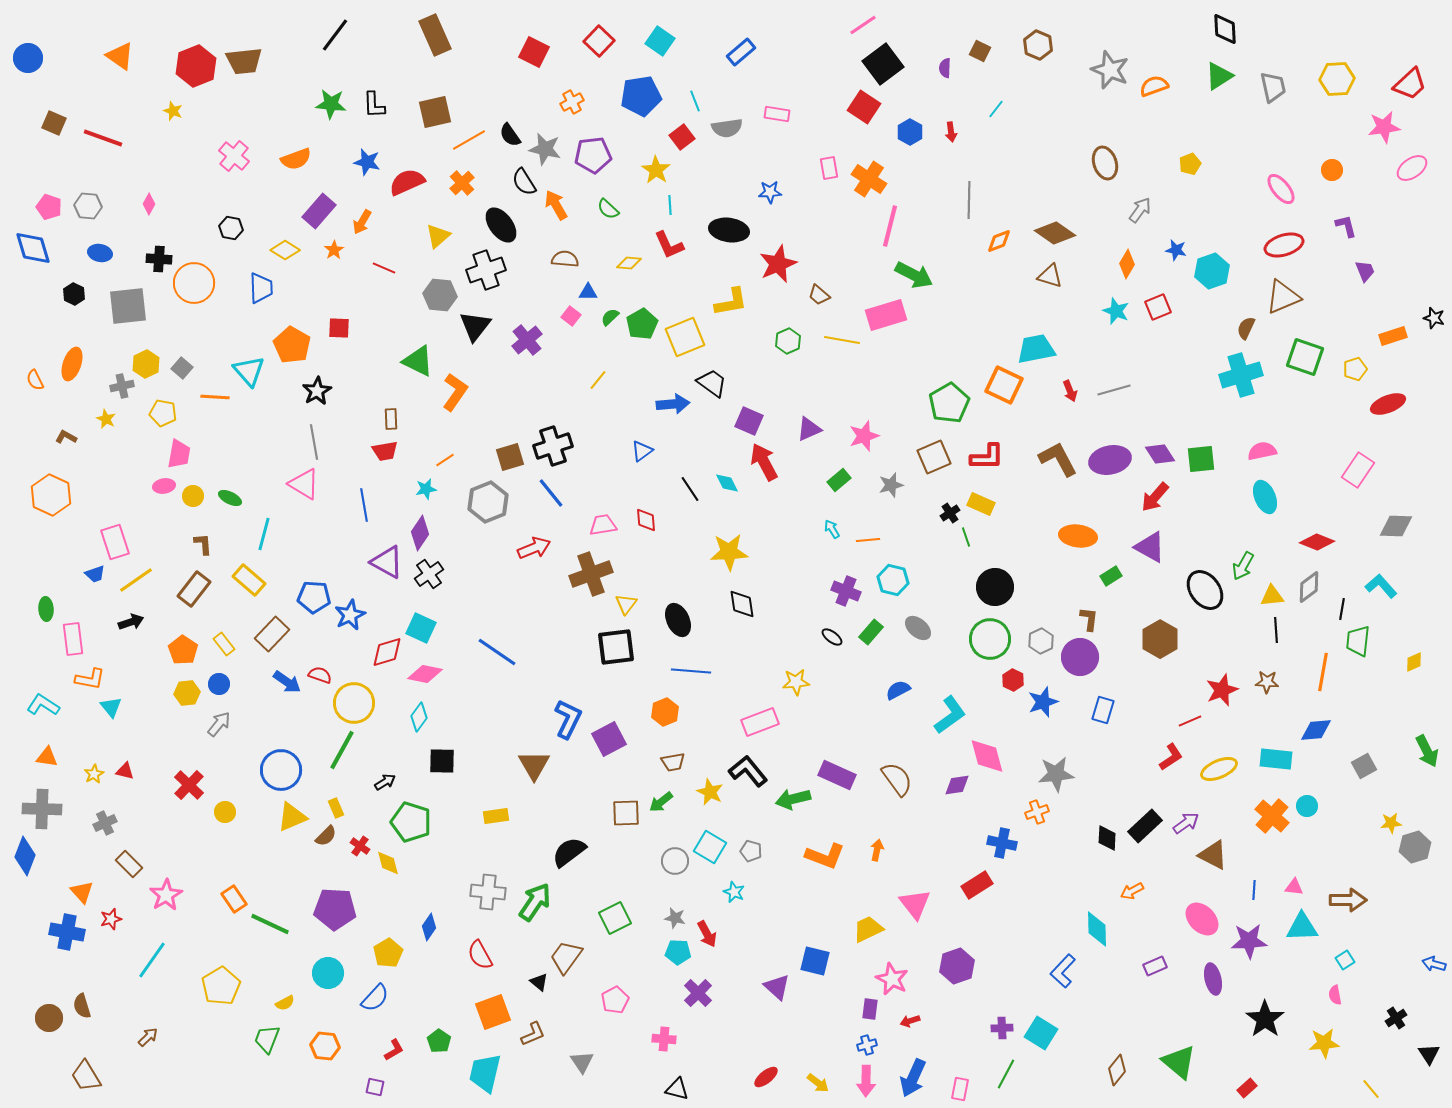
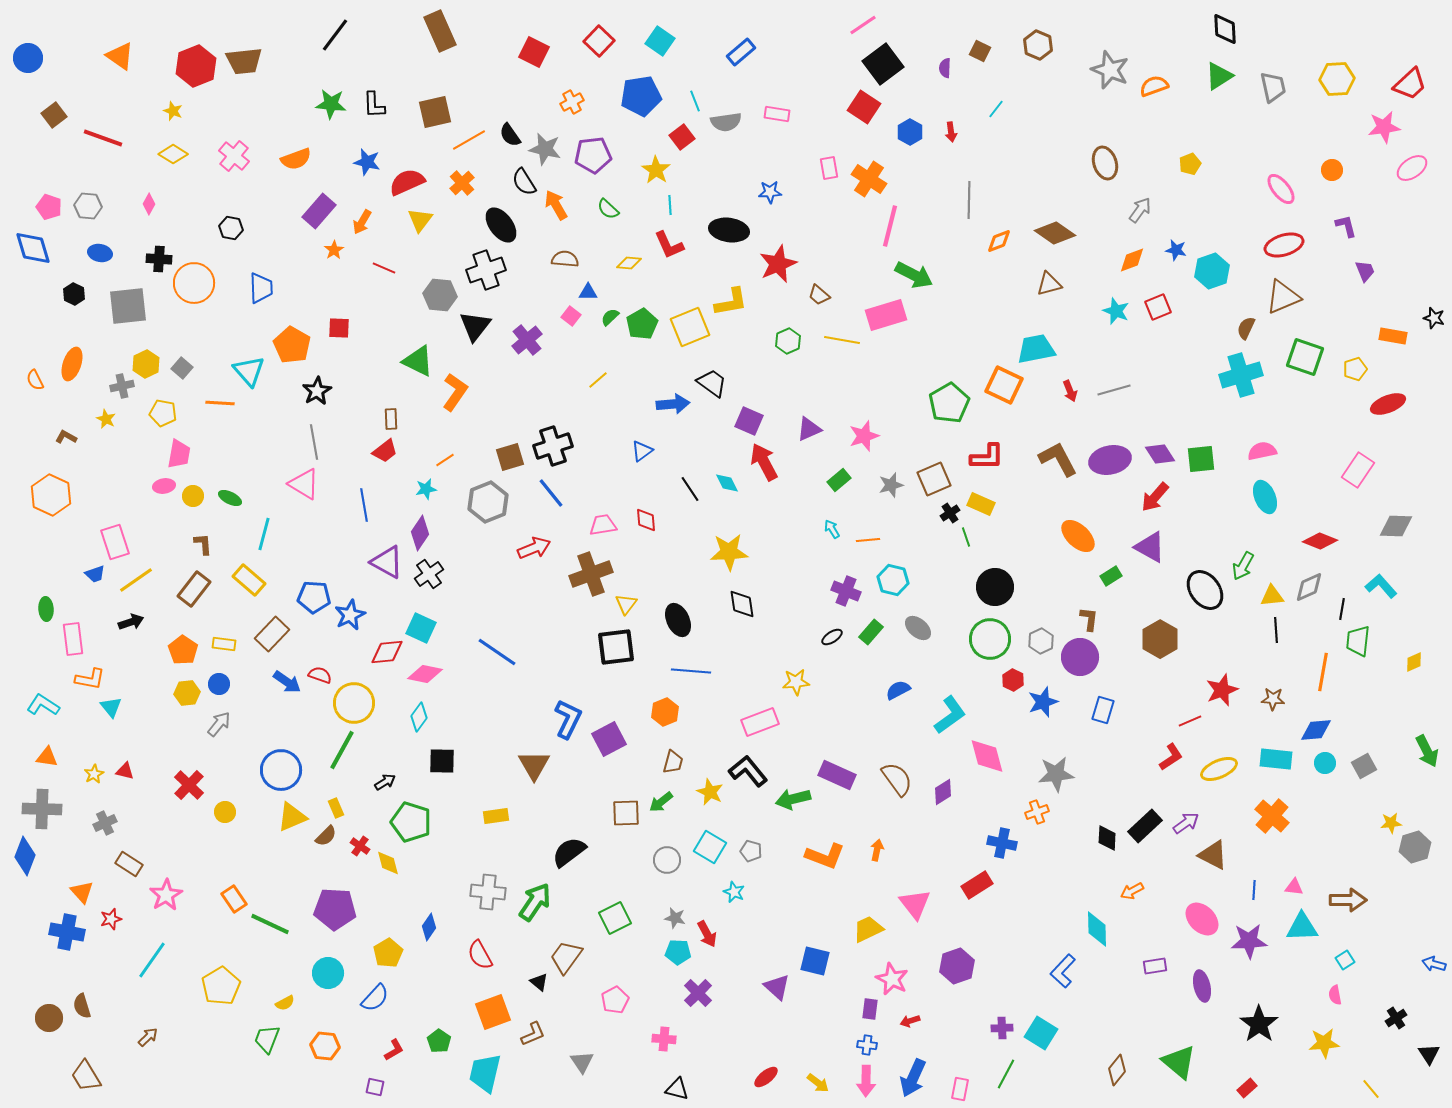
brown rectangle at (435, 35): moved 5 px right, 4 px up
brown square at (54, 123): moved 8 px up; rotated 30 degrees clockwise
gray semicircle at (727, 128): moved 1 px left, 6 px up
yellow triangle at (438, 236): moved 18 px left, 16 px up; rotated 12 degrees counterclockwise
yellow diamond at (285, 250): moved 112 px left, 96 px up
orange diamond at (1127, 264): moved 5 px right, 4 px up; rotated 40 degrees clockwise
brown triangle at (1050, 276): moved 1 px left, 8 px down; rotated 32 degrees counterclockwise
orange rectangle at (1393, 336): rotated 28 degrees clockwise
yellow square at (685, 337): moved 5 px right, 10 px up
yellow line at (598, 380): rotated 10 degrees clockwise
orange line at (215, 397): moved 5 px right, 6 px down
red trapezoid at (385, 451): rotated 28 degrees counterclockwise
brown square at (934, 457): moved 22 px down
orange ellipse at (1078, 536): rotated 36 degrees clockwise
red diamond at (1317, 542): moved 3 px right, 1 px up
gray diamond at (1309, 587): rotated 12 degrees clockwise
black ellipse at (832, 637): rotated 70 degrees counterclockwise
yellow rectangle at (224, 644): rotated 45 degrees counterclockwise
red diamond at (387, 652): rotated 12 degrees clockwise
brown star at (1267, 682): moved 6 px right, 17 px down
brown trapezoid at (673, 762): rotated 65 degrees counterclockwise
purple diamond at (957, 785): moved 14 px left, 7 px down; rotated 24 degrees counterclockwise
cyan circle at (1307, 806): moved 18 px right, 43 px up
gray circle at (675, 861): moved 8 px left, 1 px up
brown rectangle at (129, 864): rotated 12 degrees counterclockwise
purple rectangle at (1155, 966): rotated 15 degrees clockwise
purple ellipse at (1213, 979): moved 11 px left, 7 px down
black star at (1265, 1019): moved 6 px left, 5 px down
blue cross at (867, 1045): rotated 24 degrees clockwise
